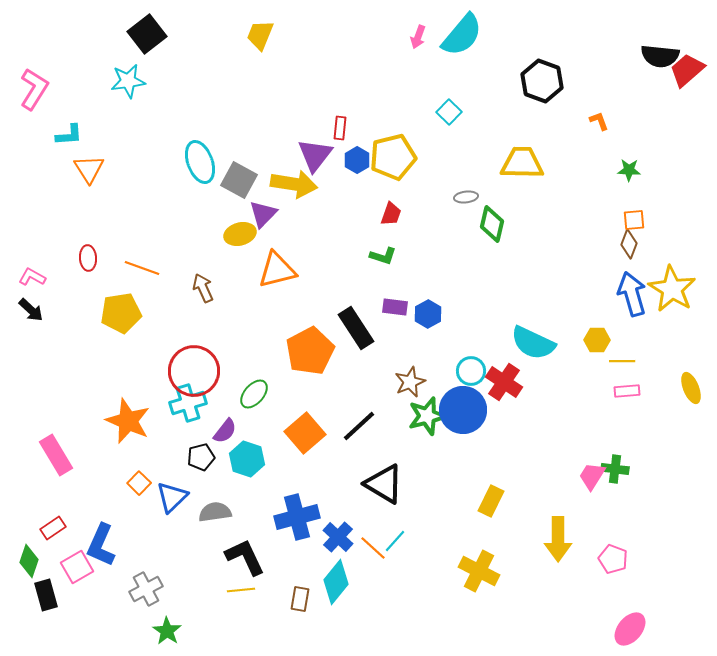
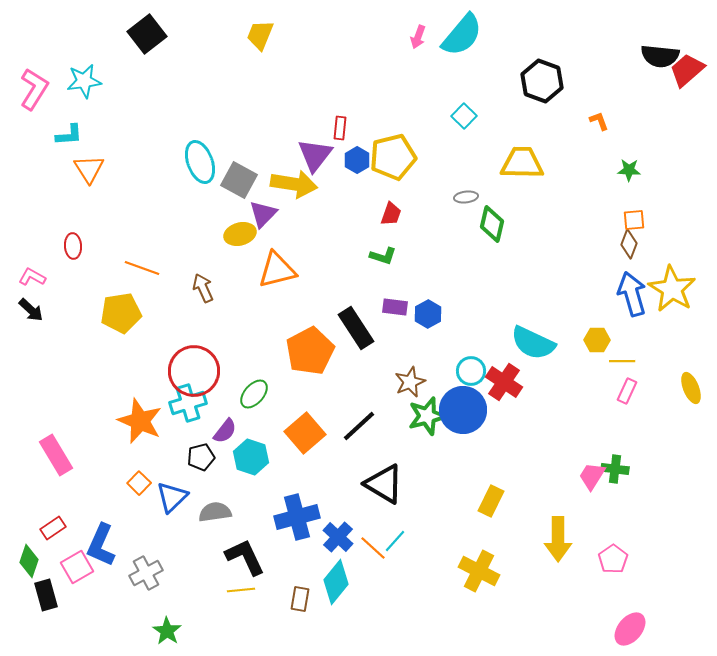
cyan star at (128, 81): moved 44 px left
cyan square at (449, 112): moved 15 px right, 4 px down
red ellipse at (88, 258): moved 15 px left, 12 px up
pink rectangle at (627, 391): rotated 60 degrees counterclockwise
orange star at (128, 421): moved 12 px right
cyan hexagon at (247, 459): moved 4 px right, 2 px up
pink pentagon at (613, 559): rotated 16 degrees clockwise
gray cross at (146, 589): moved 16 px up
